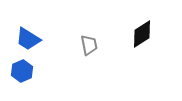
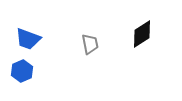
blue trapezoid: rotated 12 degrees counterclockwise
gray trapezoid: moved 1 px right, 1 px up
